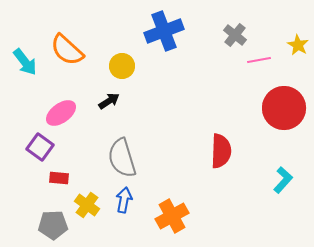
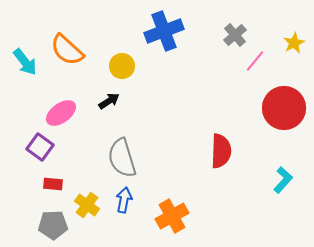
gray cross: rotated 10 degrees clockwise
yellow star: moved 4 px left, 2 px up; rotated 15 degrees clockwise
pink line: moved 4 px left, 1 px down; rotated 40 degrees counterclockwise
red rectangle: moved 6 px left, 6 px down
